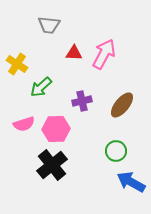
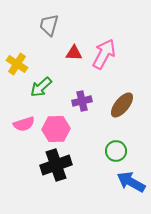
gray trapezoid: rotated 100 degrees clockwise
black cross: moved 4 px right; rotated 20 degrees clockwise
